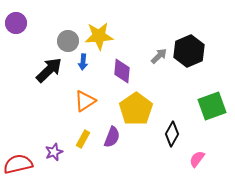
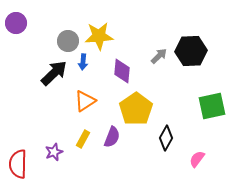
black hexagon: moved 2 px right; rotated 20 degrees clockwise
black arrow: moved 5 px right, 3 px down
green square: rotated 8 degrees clockwise
black diamond: moved 6 px left, 4 px down
red semicircle: rotated 76 degrees counterclockwise
